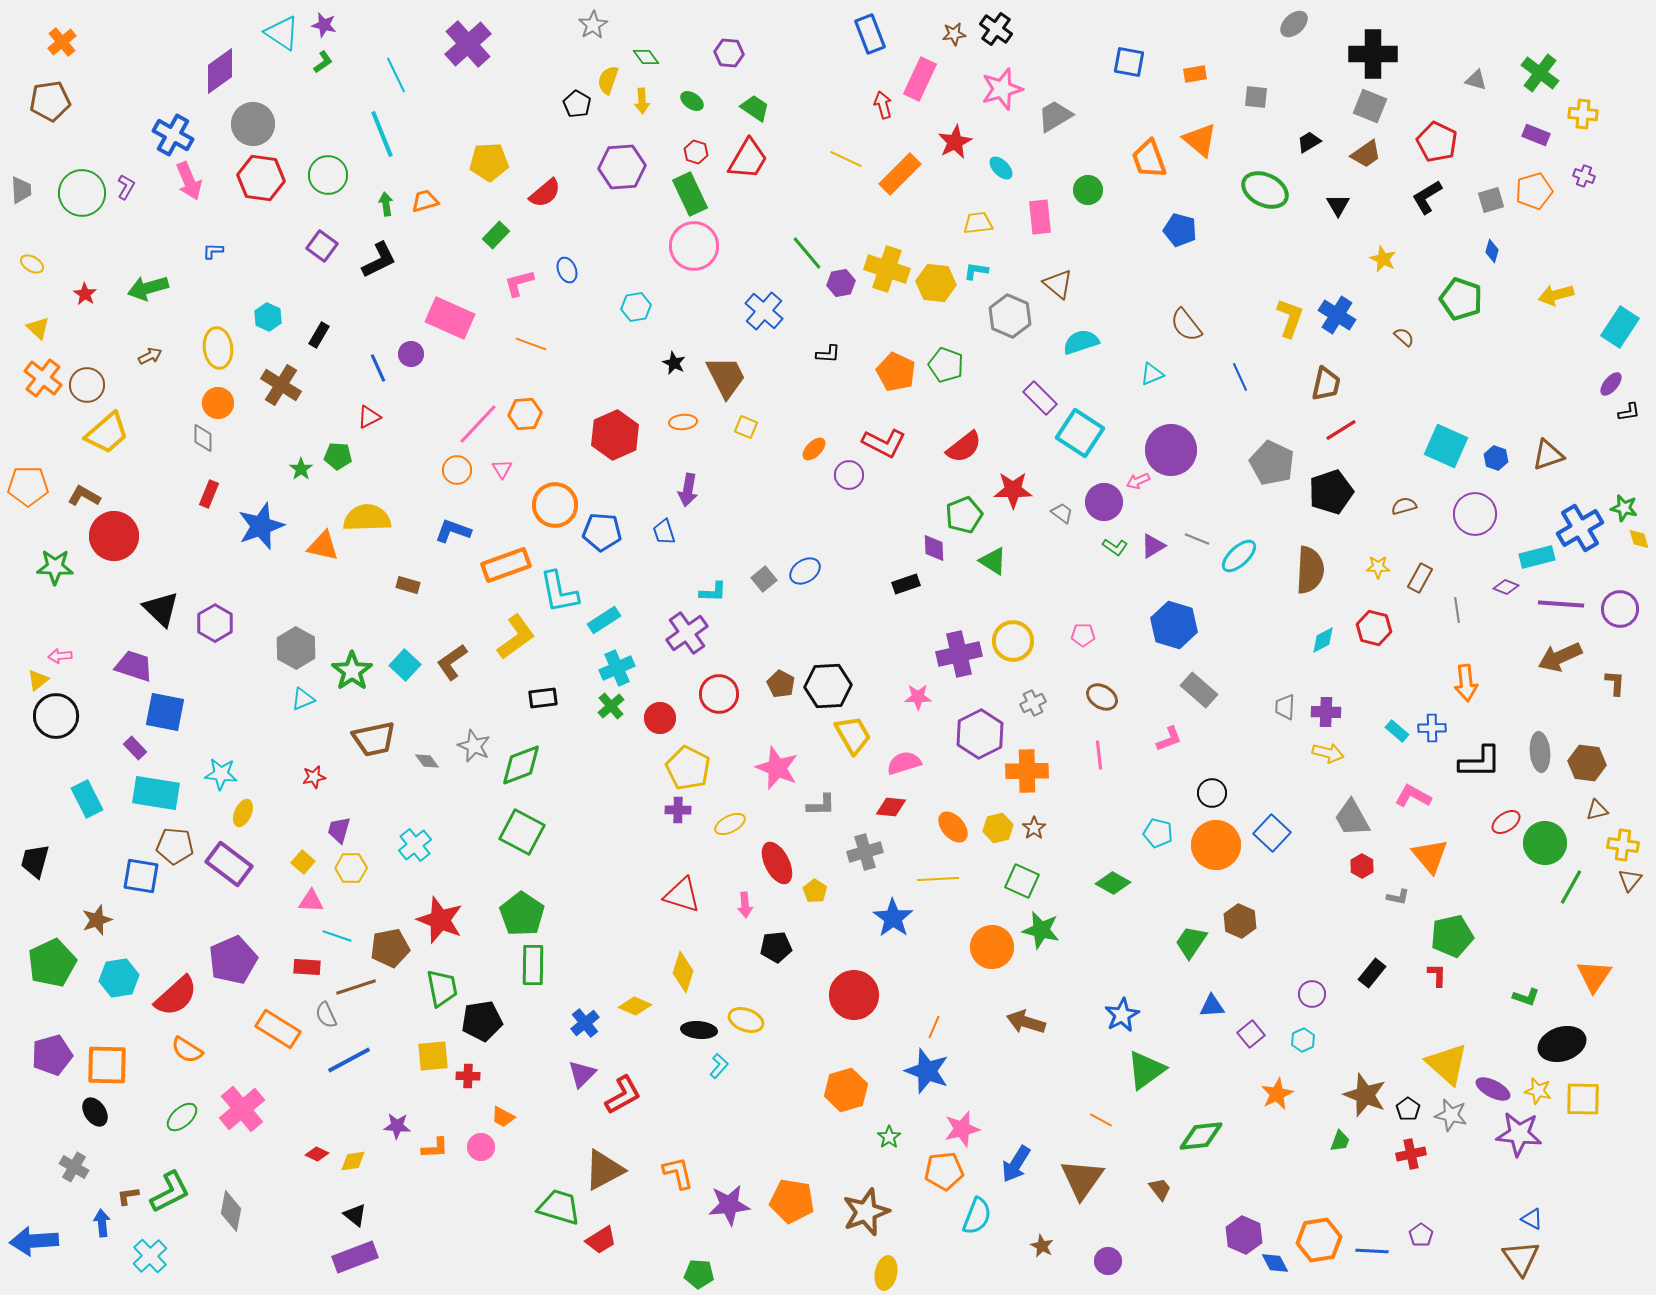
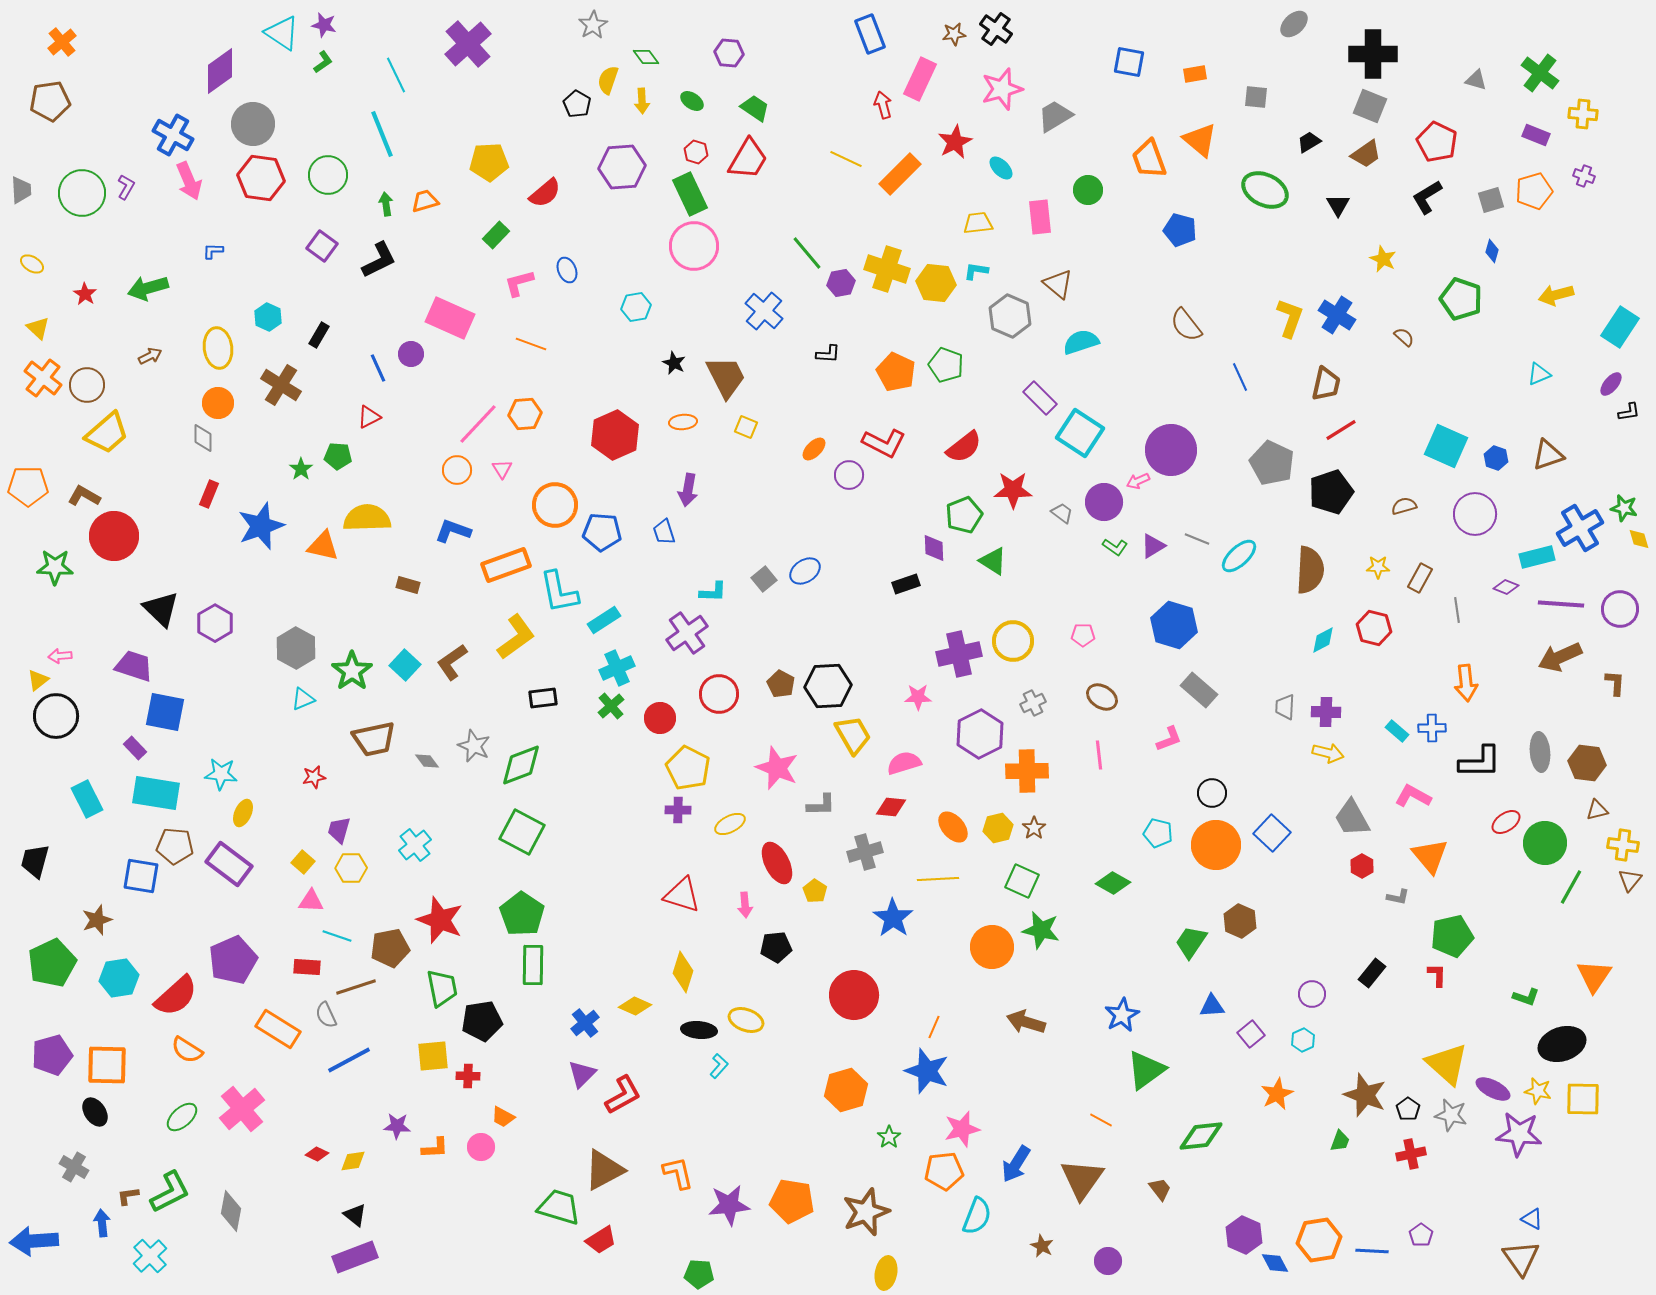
cyan triangle at (1152, 374): moved 387 px right
